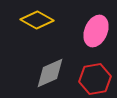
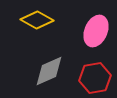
gray diamond: moved 1 px left, 2 px up
red hexagon: moved 1 px up
